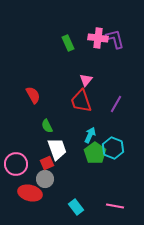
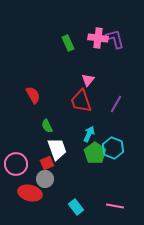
pink triangle: moved 2 px right
cyan arrow: moved 1 px left, 1 px up
